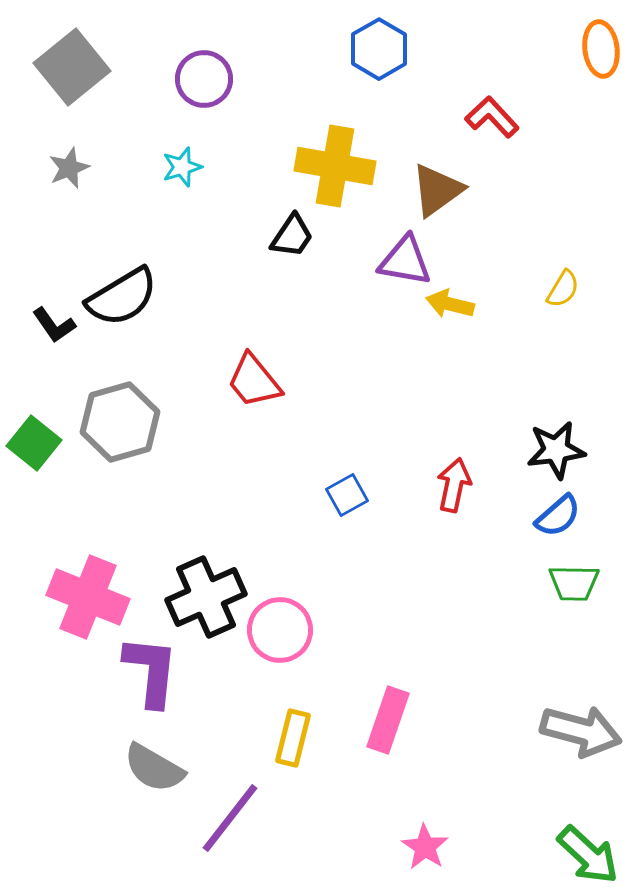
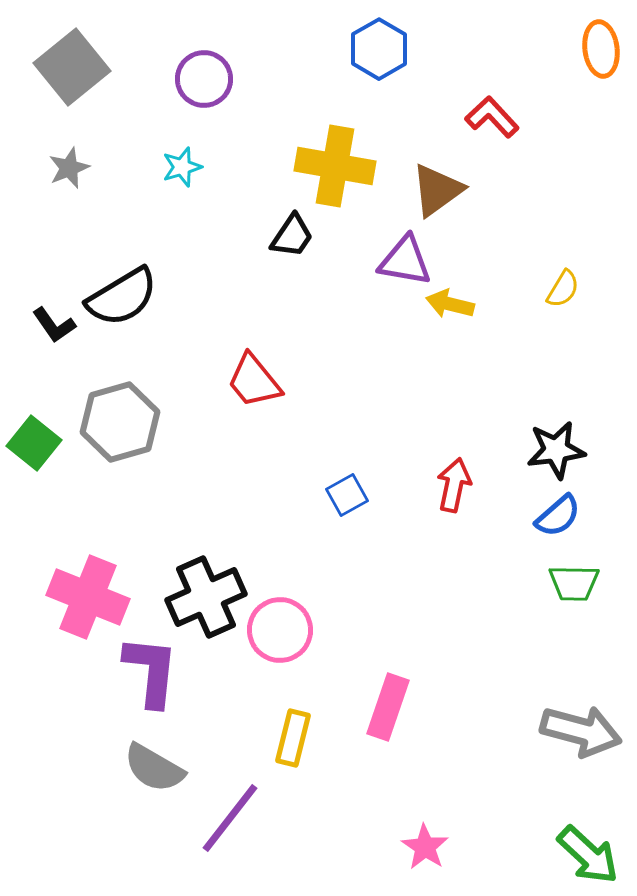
pink rectangle: moved 13 px up
